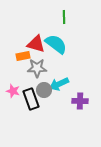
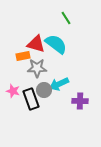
green line: moved 2 px right, 1 px down; rotated 32 degrees counterclockwise
